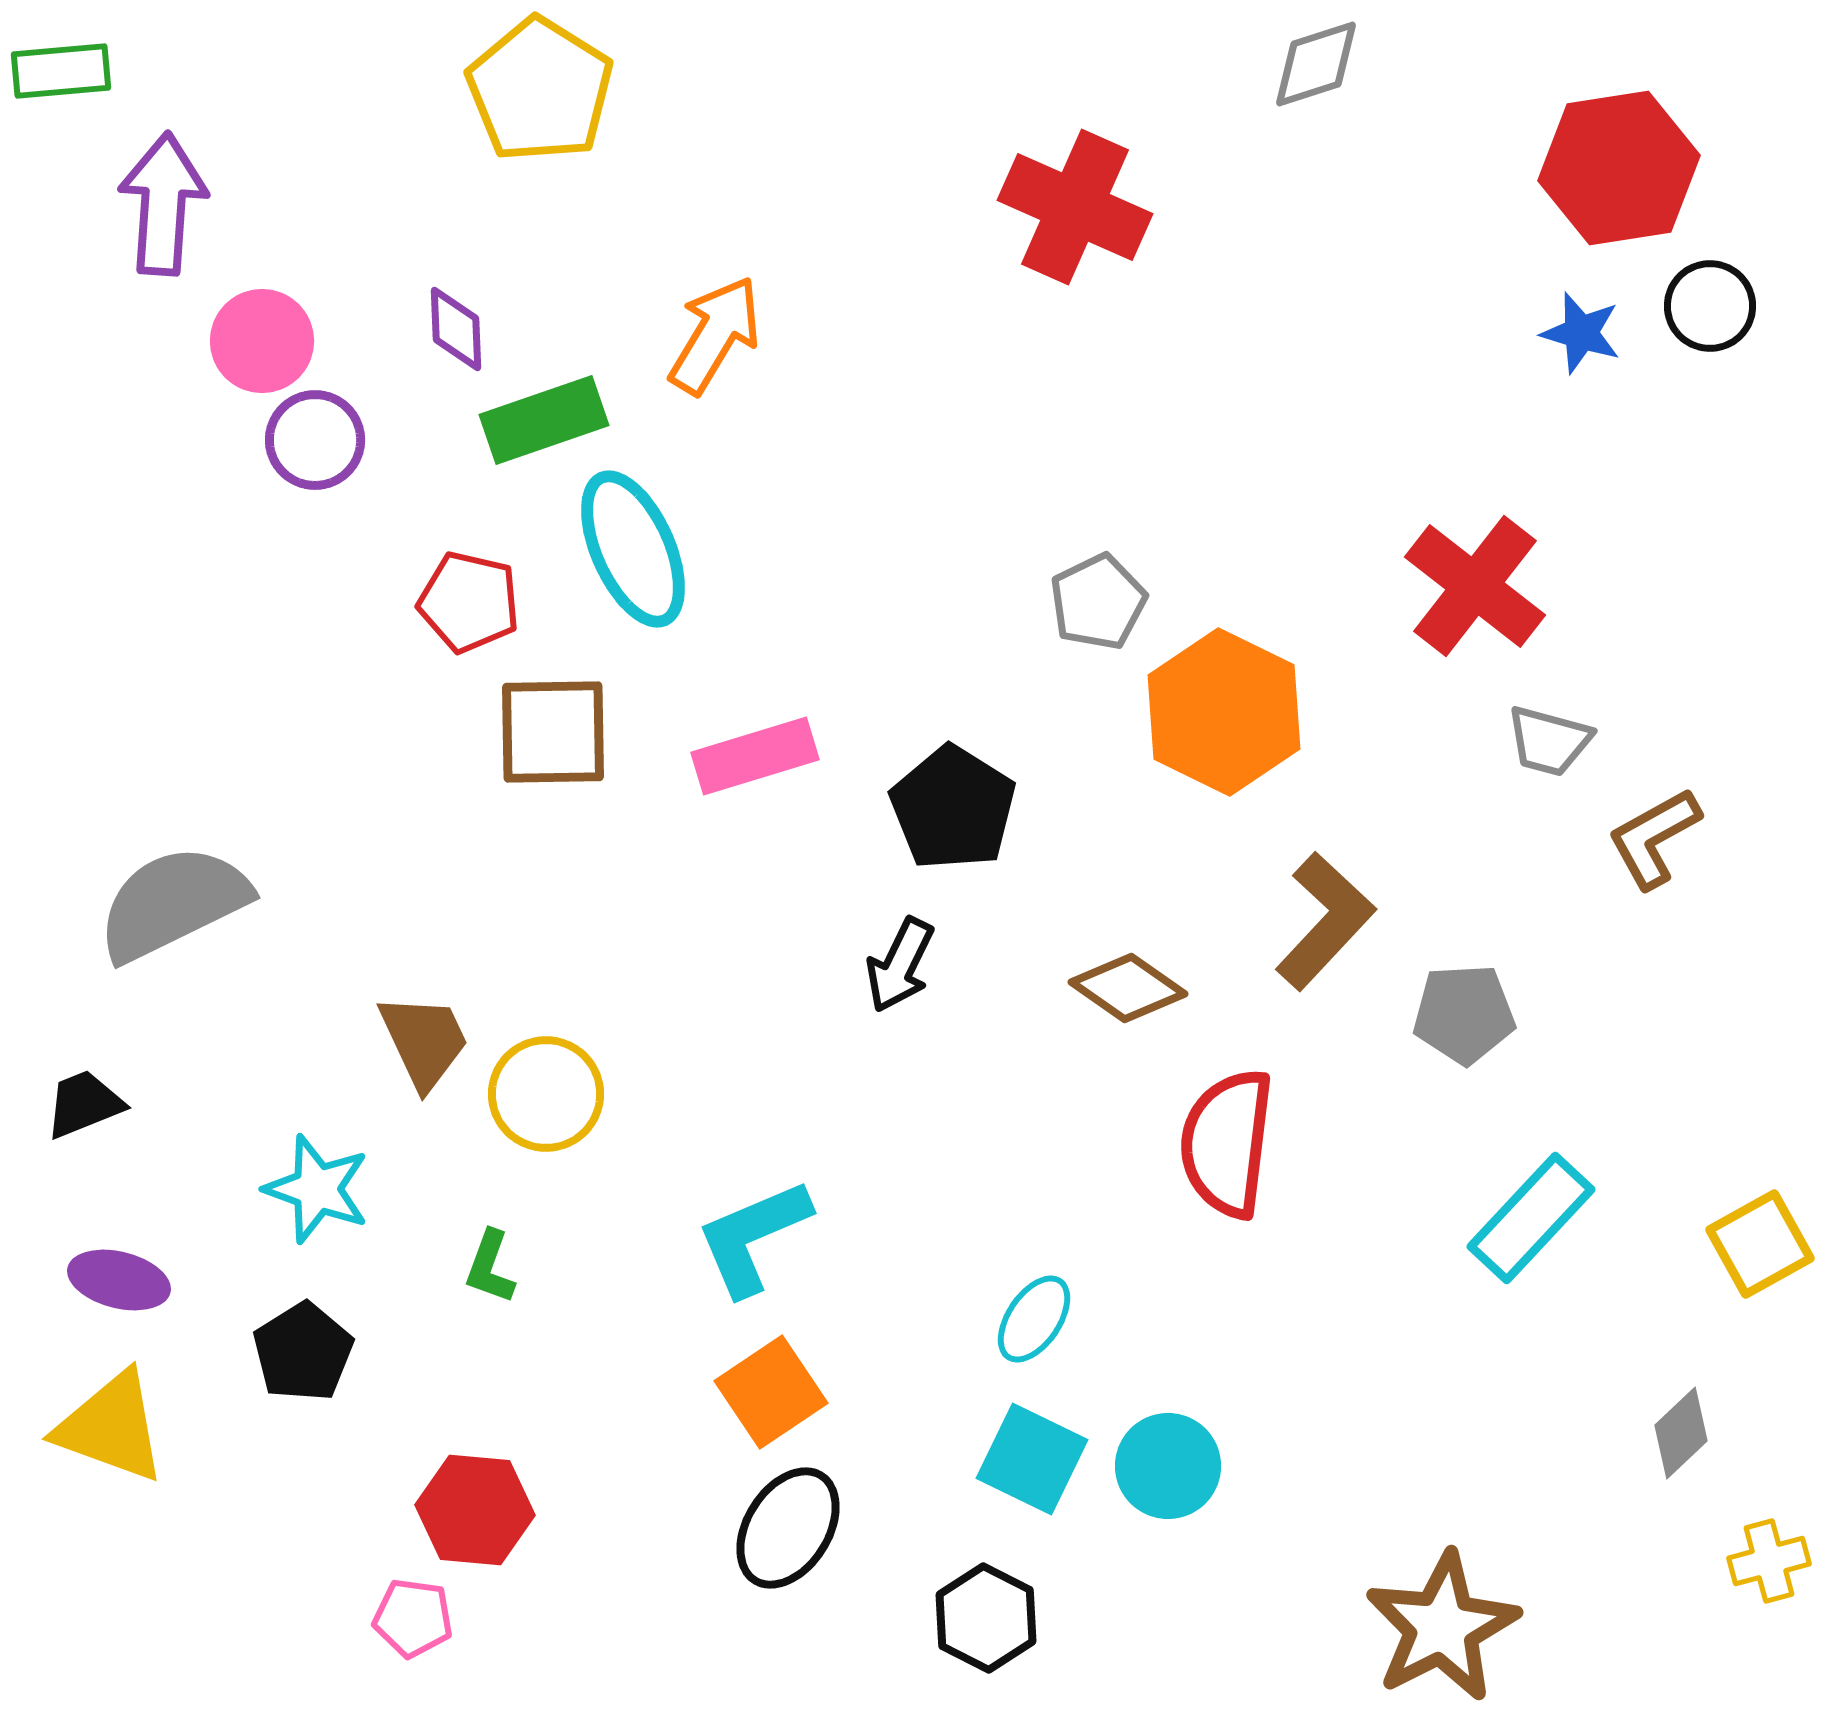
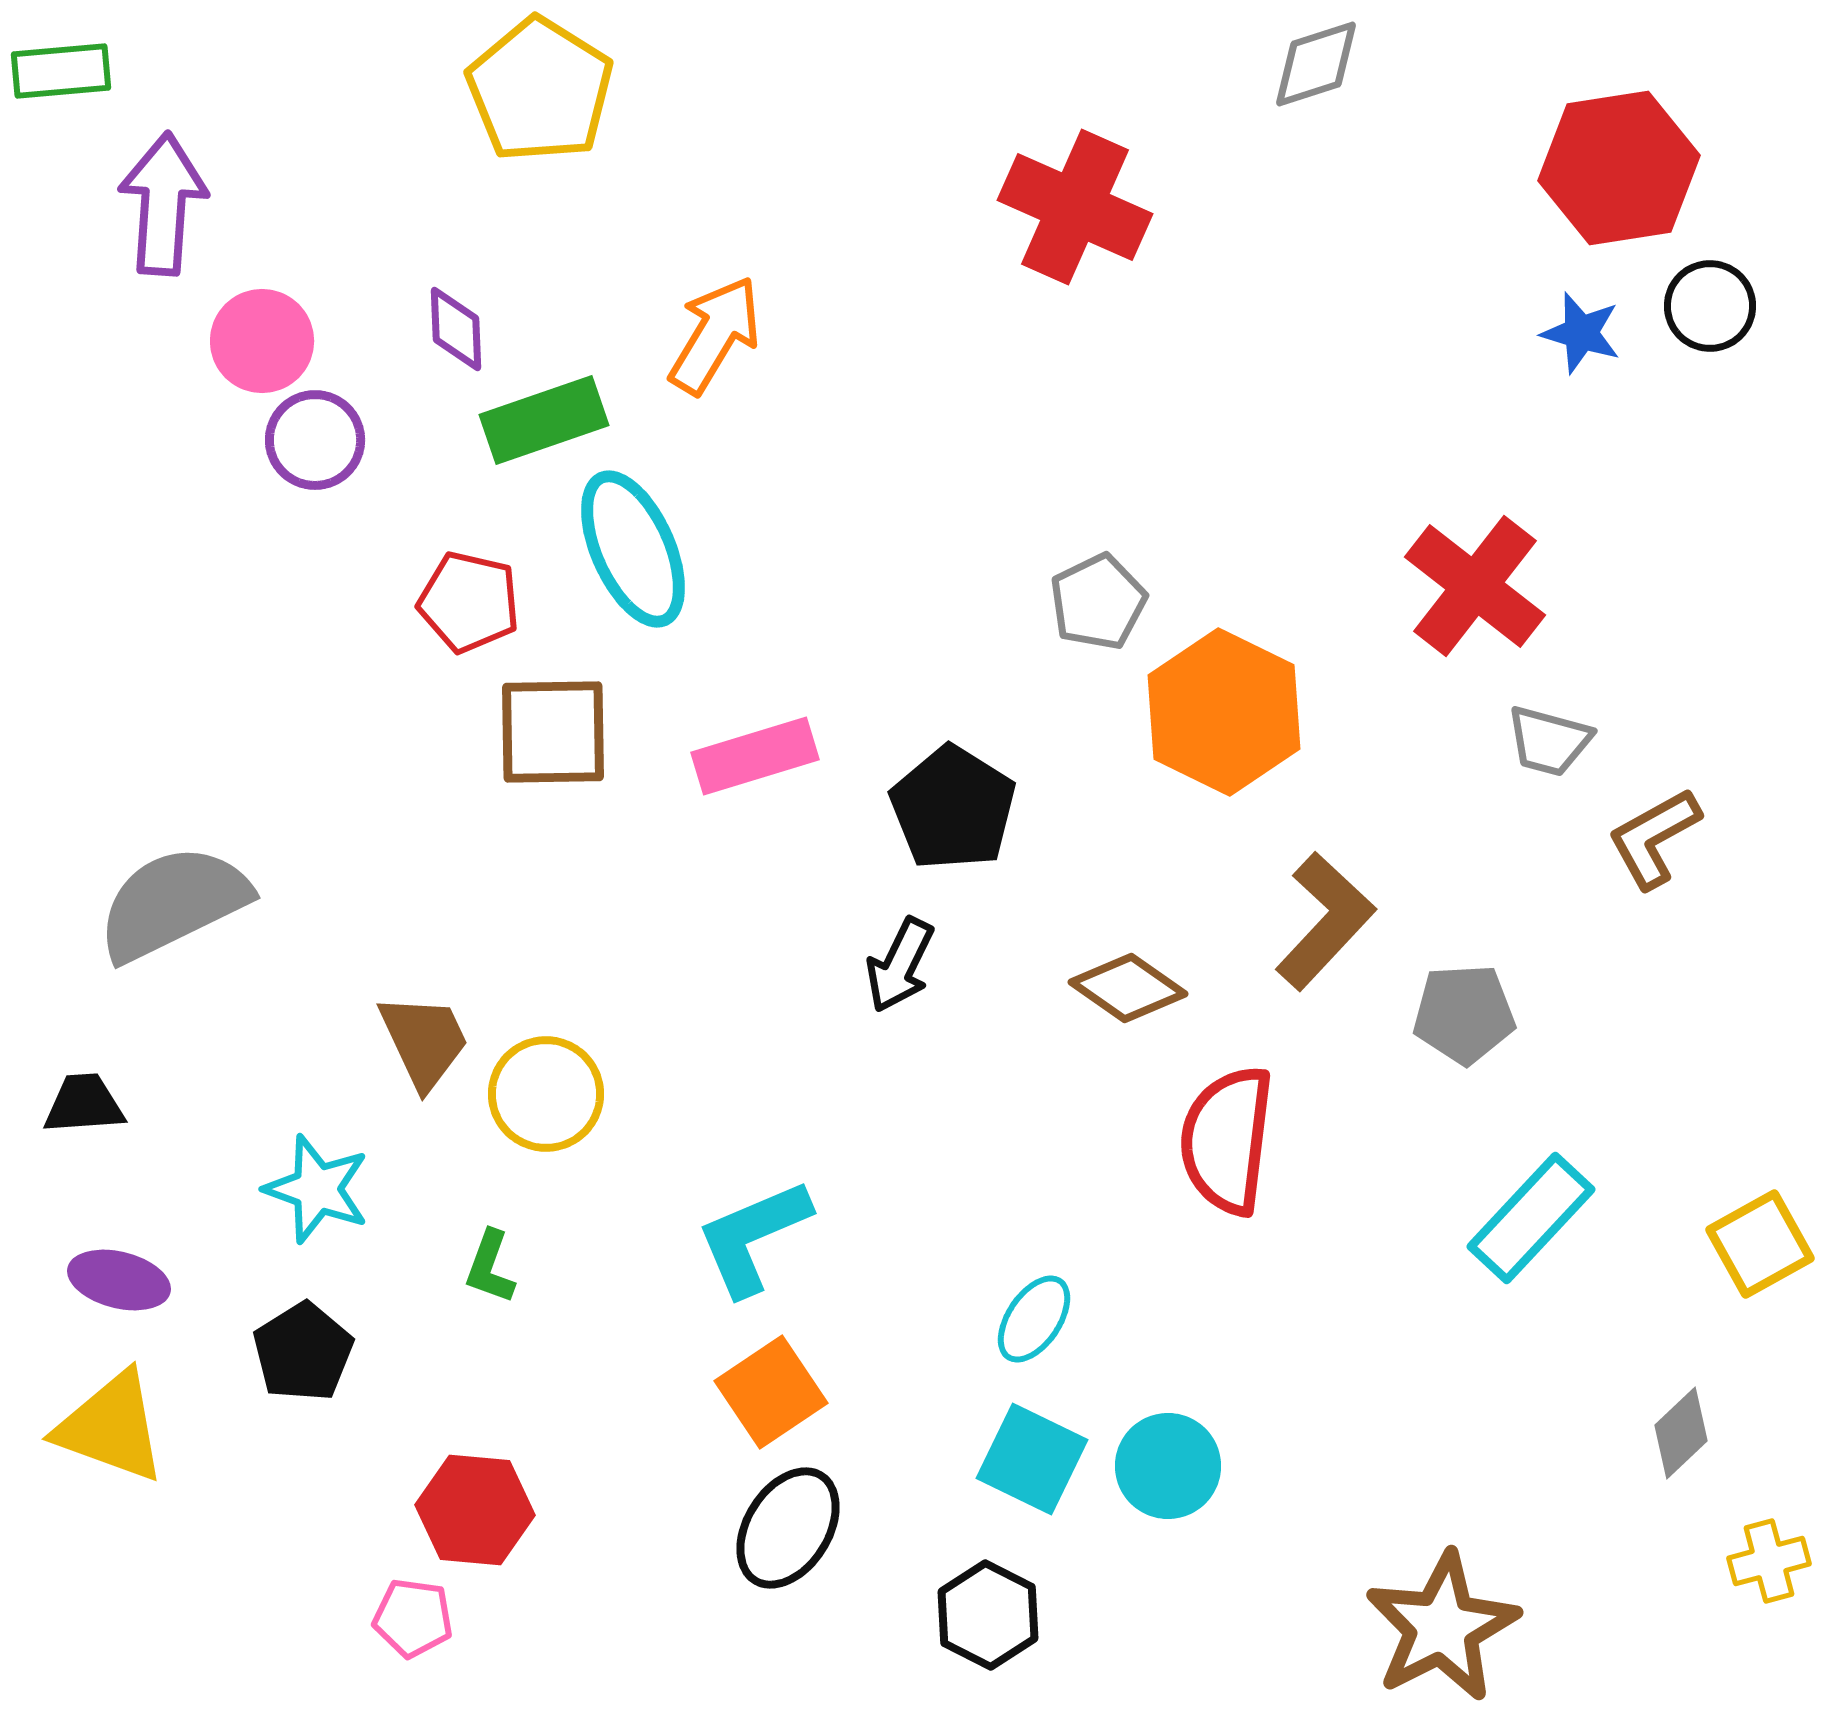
black trapezoid at (84, 1104): rotated 18 degrees clockwise
red semicircle at (1227, 1143): moved 3 px up
black hexagon at (986, 1618): moved 2 px right, 3 px up
